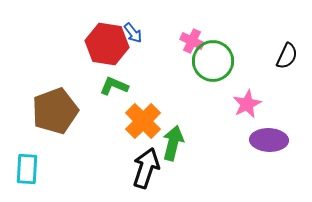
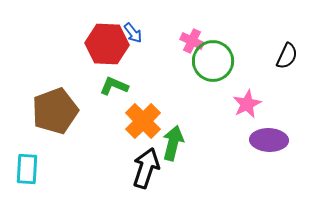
red hexagon: rotated 6 degrees counterclockwise
